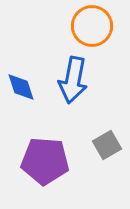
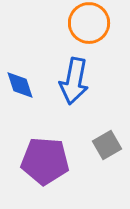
orange circle: moved 3 px left, 3 px up
blue arrow: moved 1 px right, 1 px down
blue diamond: moved 1 px left, 2 px up
